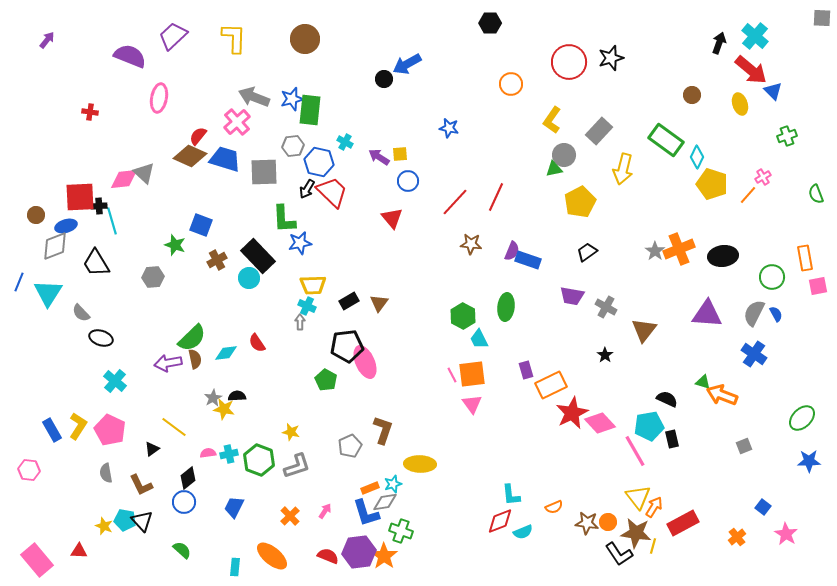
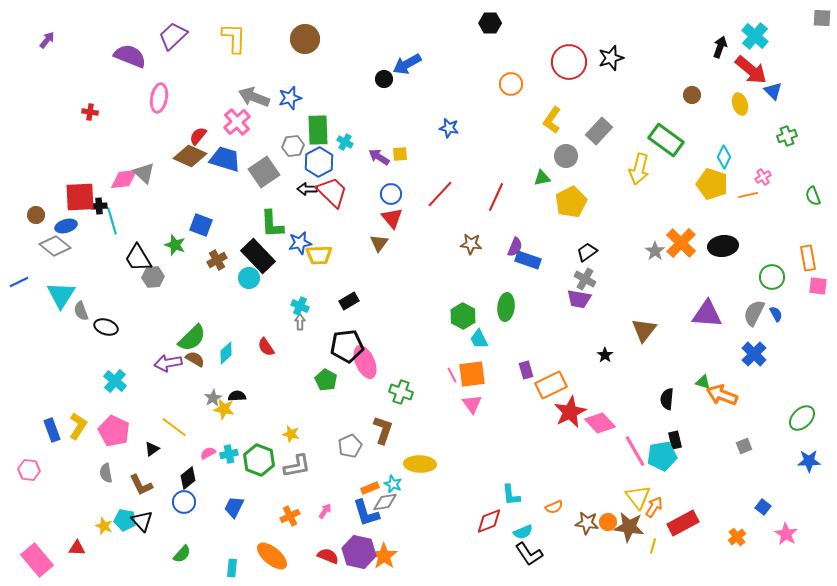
black arrow at (719, 43): moved 1 px right, 4 px down
blue star at (292, 99): moved 2 px left, 1 px up
green rectangle at (310, 110): moved 8 px right, 20 px down; rotated 8 degrees counterclockwise
gray circle at (564, 155): moved 2 px right, 1 px down
cyan diamond at (697, 157): moved 27 px right
blue hexagon at (319, 162): rotated 20 degrees clockwise
green triangle at (554, 169): moved 12 px left, 9 px down
yellow arrow at (623, 169): moved 16 px right
gray square at (264, 172): rotated 32 degrees counterclockwise
blue circle at (408, 181): moved 17 px left, 13 px down
black arrow at (307, 189): rotated 60 degrees clockwise
green semicircle at (816, 194): moved 3 px left, 2 px down
orange line at (748, 195): rotated 36 degrees clockwise
red line at (455, 202): moved 15 px left, 8 px up
yellow pentagon at (580, 202): moved 9 px left
green L-shape at (284, 219): moved 12 px left, 5 px down
gray diamond at (55, 246): rotated 60 degrees clockwise
orange cross at (679, 249): moved 2 px right, 6 px up; rotated 24 degrees counterclockwise
purple semicircle at (512, 251): moved 3 px right, 4 px up
black ellipse at (723, 256): moved 10 px up
orange rectangle at (805, 258): moved 3 px right
black trapezoid at (96, 263): moved 42 px right, 5 px up
blue line at (19, 282): rotated 42 degrees clockwise
yellow trapezoid at (313, 285): moved 6 px right, 30 px up
pink square at (818, 286): rotated 18 degrees clockwise
cyan triangle at (48, 293): moved 13 px right, 2 px down
purple trapezoid at (572, 296): moved 7 px right, 3 px down
brown triangle at (379, 303): moved 60 px up
cyan cross at (307, 306): moved 7 px left
gray cross at (606, 307): moved 21 px left, 28 px up
gray semicircle at (81, 313): moved 2 px up; rotated 24 degrees clockwise
black ellipse at (101, 338): moved 5 px right, 11 px up
red semicircle at (257, 343): moved 9 px right, 4 px down
cyan diamond at (226, 353): rotated 35 degrees counterclockwise
blue cross at (754, 354): rotated 10 degrees clockwise
brown semicircle at (195, 359): rotated 48 degrees counterclockwise
black semicircle at (667, 399): rotated 110 degrees counterclockwise
red star at (572, 413): moved 2 px left, 1 px up
cyan pentagon at (649, 426): moved 13 px right, 30 px down
blue rectangle at (52, 430): rotated 10 degrees clockwise
pink pentagon at (110, 430): moved 4 px right, 1 px down
yellow star at (291, 432): moved 2 px down
black rectangle at (672, 439): moved 3 px right, 1 px down
pink semicircle at (208, 453): rotated 21 degrees counterclockwise
gray L-shape at (297, 466): rotated 8 degrees clockwise
cyan star at (393, 484): rotated 30 degrees counterclockwise
orange cross at (290, 516): rotated 18 degrees clockwise
red diamond at (500, 521): moved 11 px left
green cross at (401, 531): moved 139 px up
brown star at (636, 533): moved 7 px left, 6 px up
green semicircle at (182, 550): moved 4 px down; rotated 90 degrees clockwise
red triangle at (79, 551): moved 2 px left, 3 px up
purple hexagon at (359, 552): rotated 20 degrees clockwise
black L-shape at (619, 554): moved 90 px left
cyan rectangle at (235, 567): moved 3 px left, 1 px down
